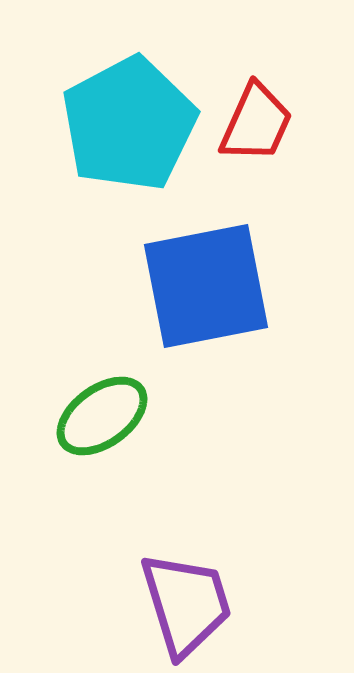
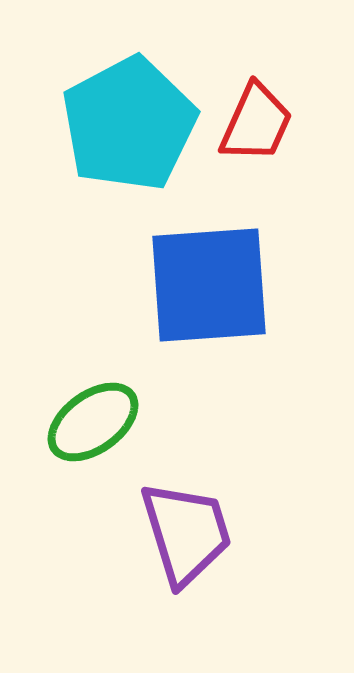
blue square: moved 3 px right, 1 px up; rotated 7 degrees clockwise
green ellipse: moved 9 px left, 6 px down
purple trapezoid: moved 71 px up
